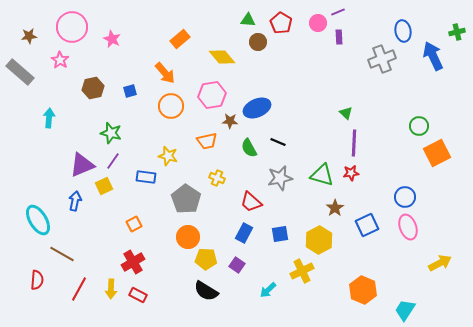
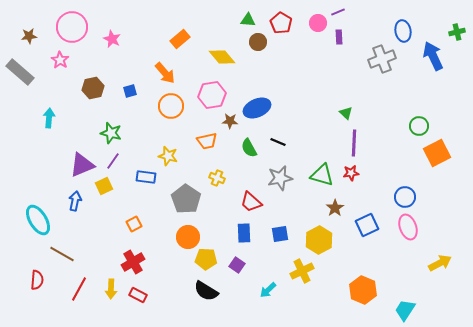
blue rectangle at (244, 233): rotated 30 degrees counterclockwise
